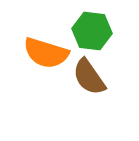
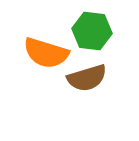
brown semicircle: moved 2 px left, 1 px down; rotated 72 degrees counterclockwise
